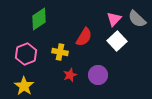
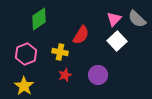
red semicircle: moved 3 px left, 2 px up
red star: moved 5 px left
